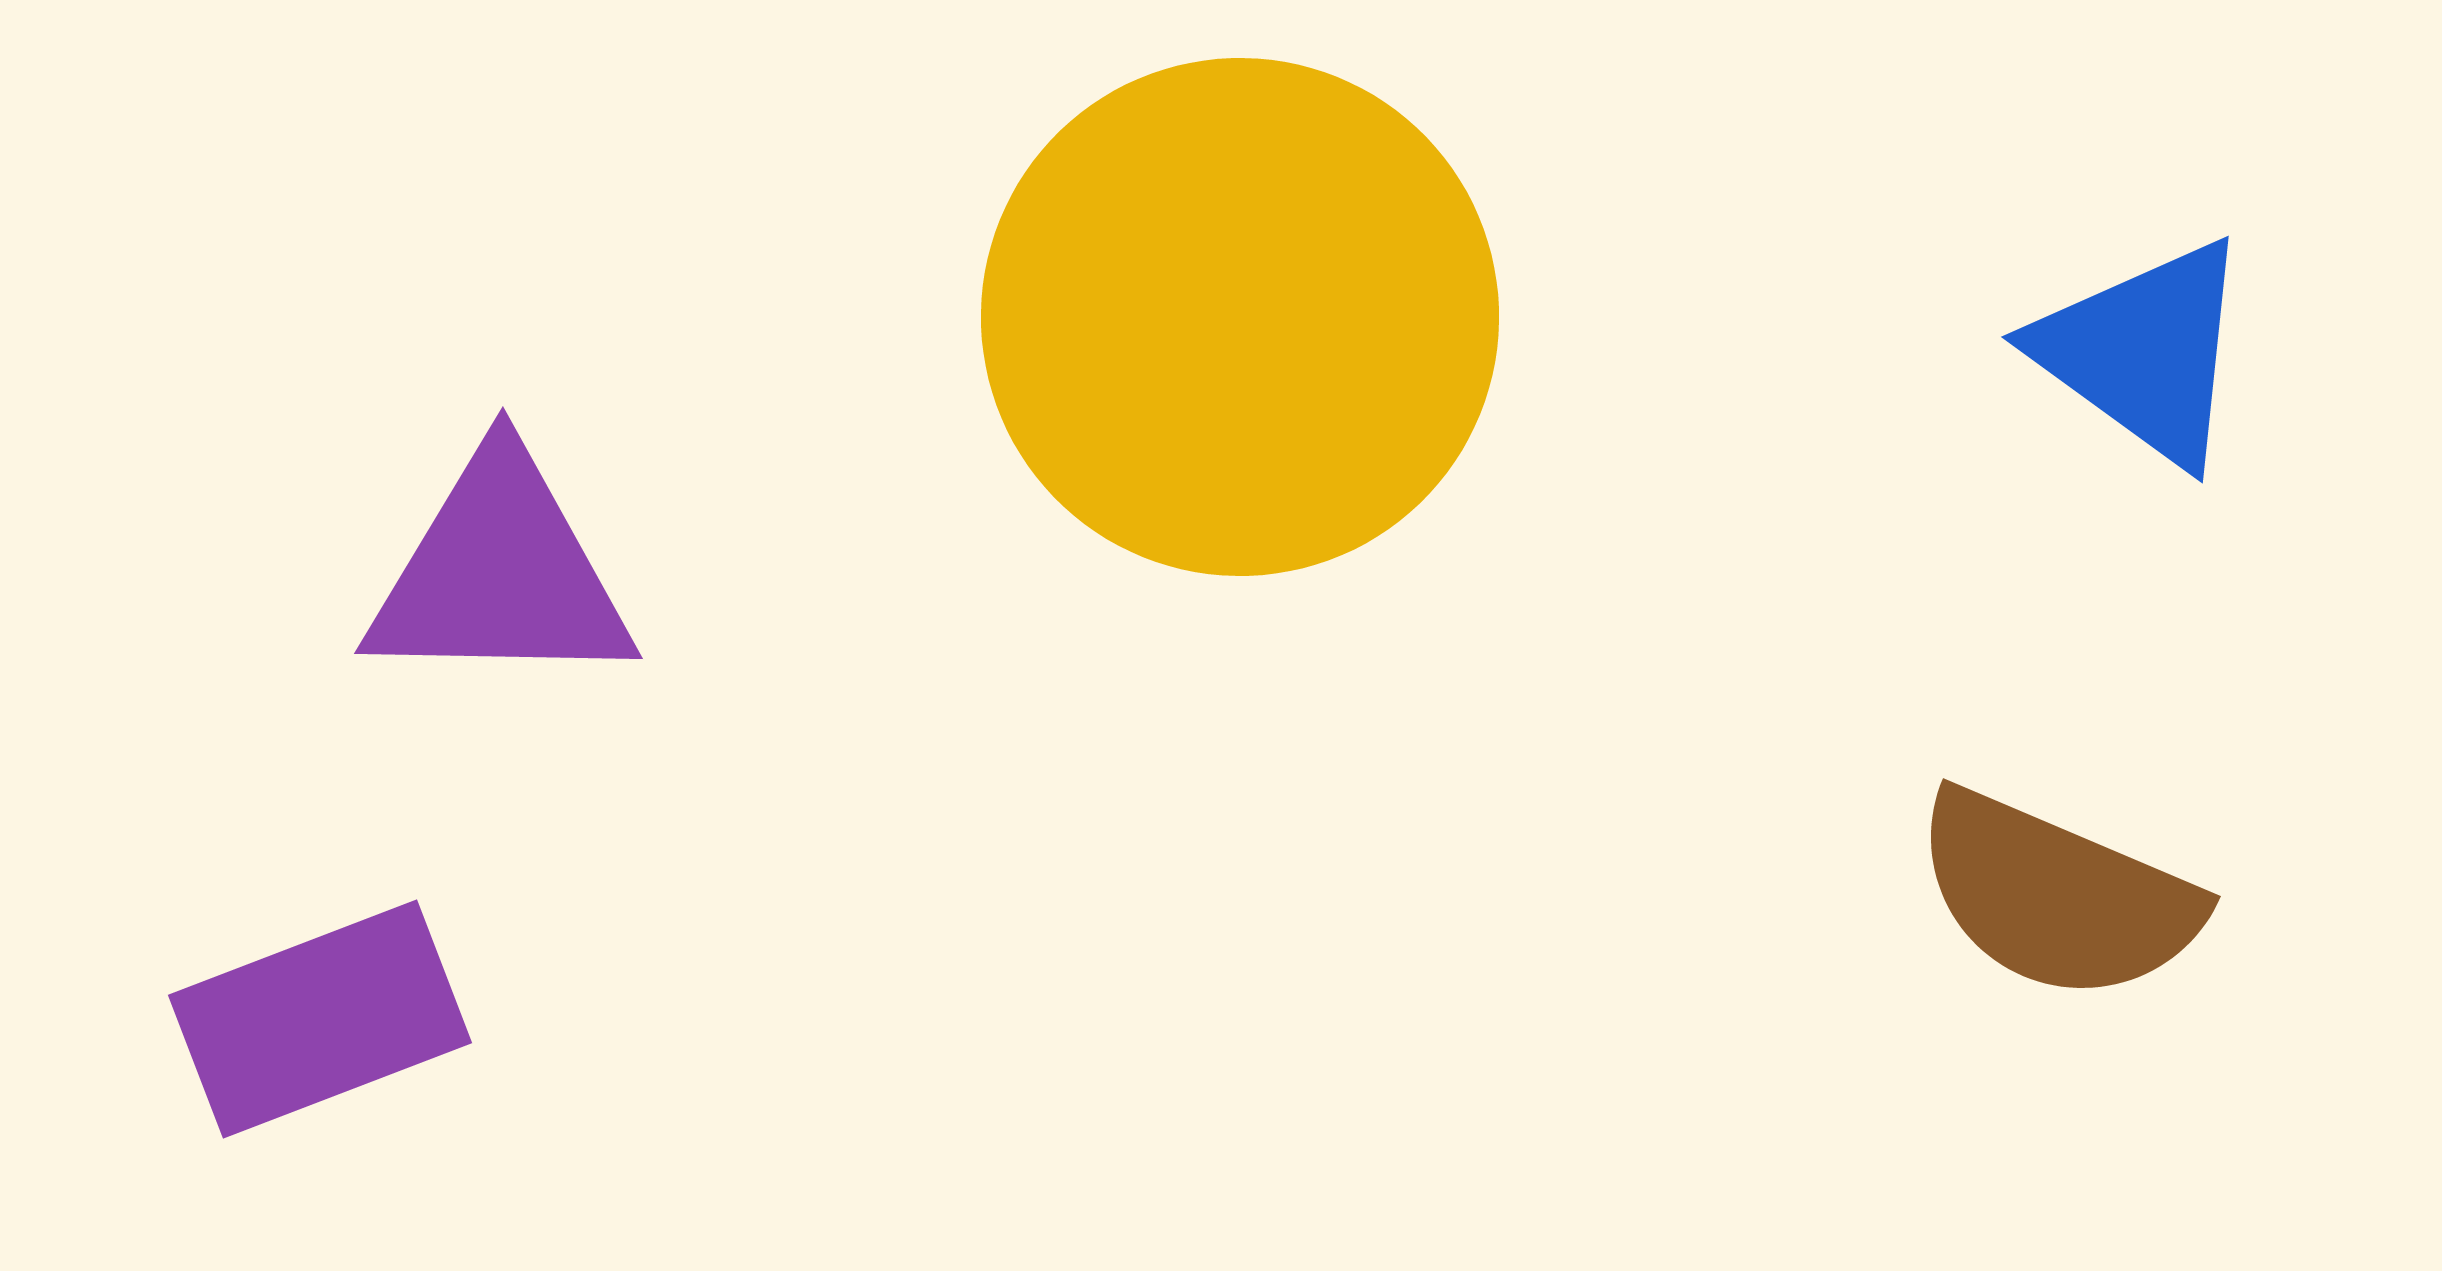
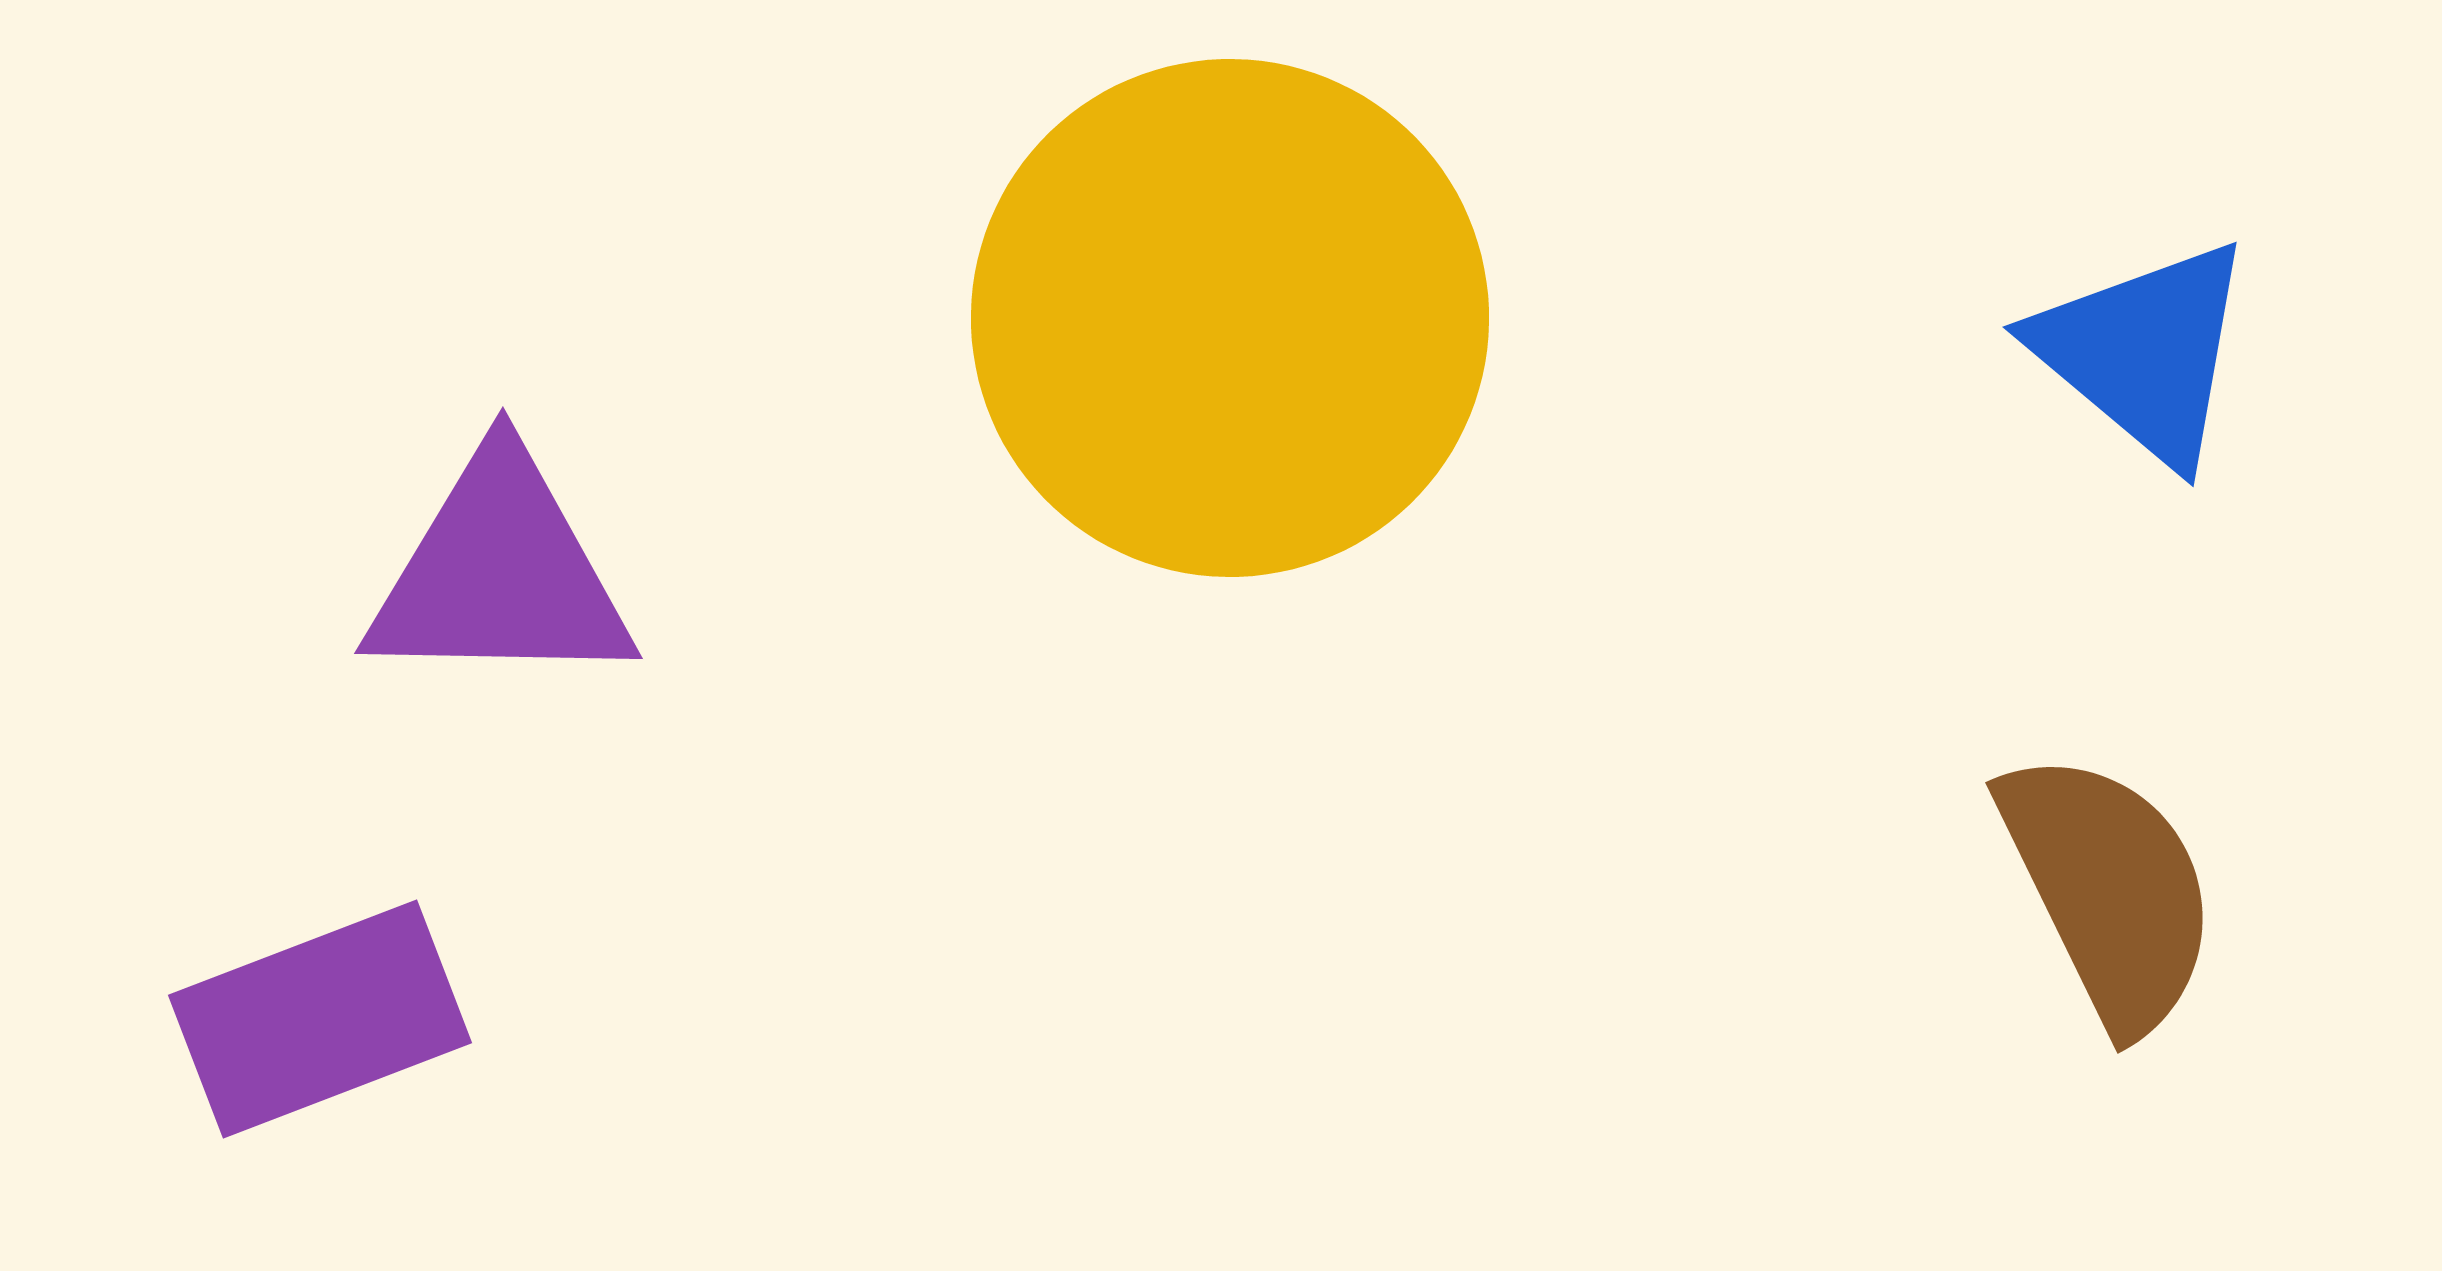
yellow circle: moved 10 px left, 1 px down
blue triangle: rotated 4 degrees clockwise
brown semicircle: moved 52 px right, 6 px up; rotated 139 degrees counterclockwise
